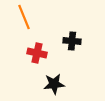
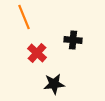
black cross: moved 1 px right, 1 px up
red cross: rotated 30 degrees clockwise
